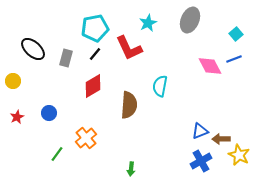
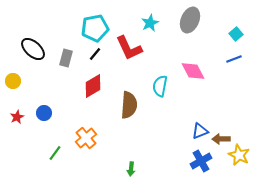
cyan star: moved 2 px right
pink diamond: moved 17 px left, 5 px down
blue circle: moved 5 px left
green line: moved 2 px left, 1 px up
